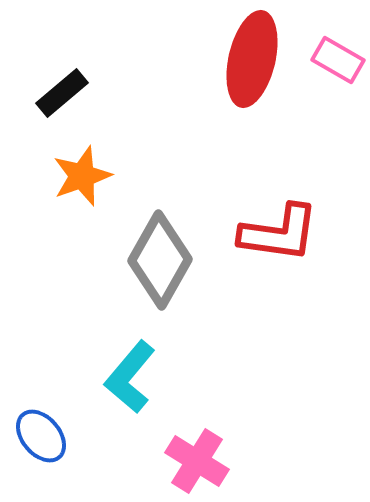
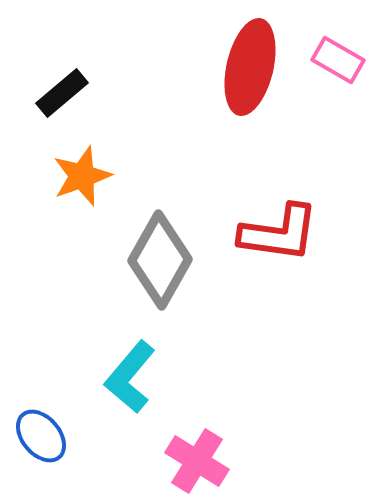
red ellipse: moved 2 px left, 8 px down
